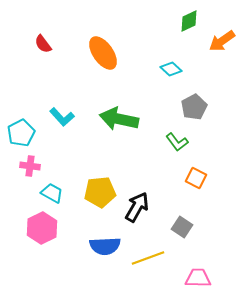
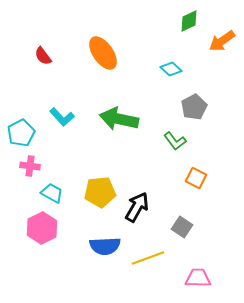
red semicircle: moved 12 px down
green L-shape: moved 2 px left, 1 px up
